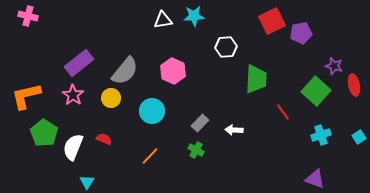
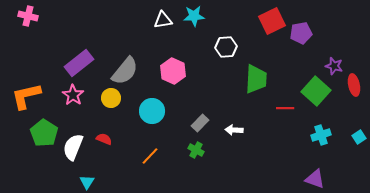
red line: moved 2 px right, 4 px up; rotated 54 degrees counterclockwise
